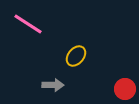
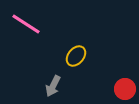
pink line: moved 2 px left
gray arrow: moved 1 px down; rotated 115 degrees clockwise
